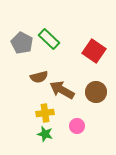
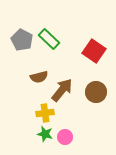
gray pentagon: moved 3 px up
brown arrow: rotated 100 degrees clockwise
pink circle: moved 12 px left, 11 px down
